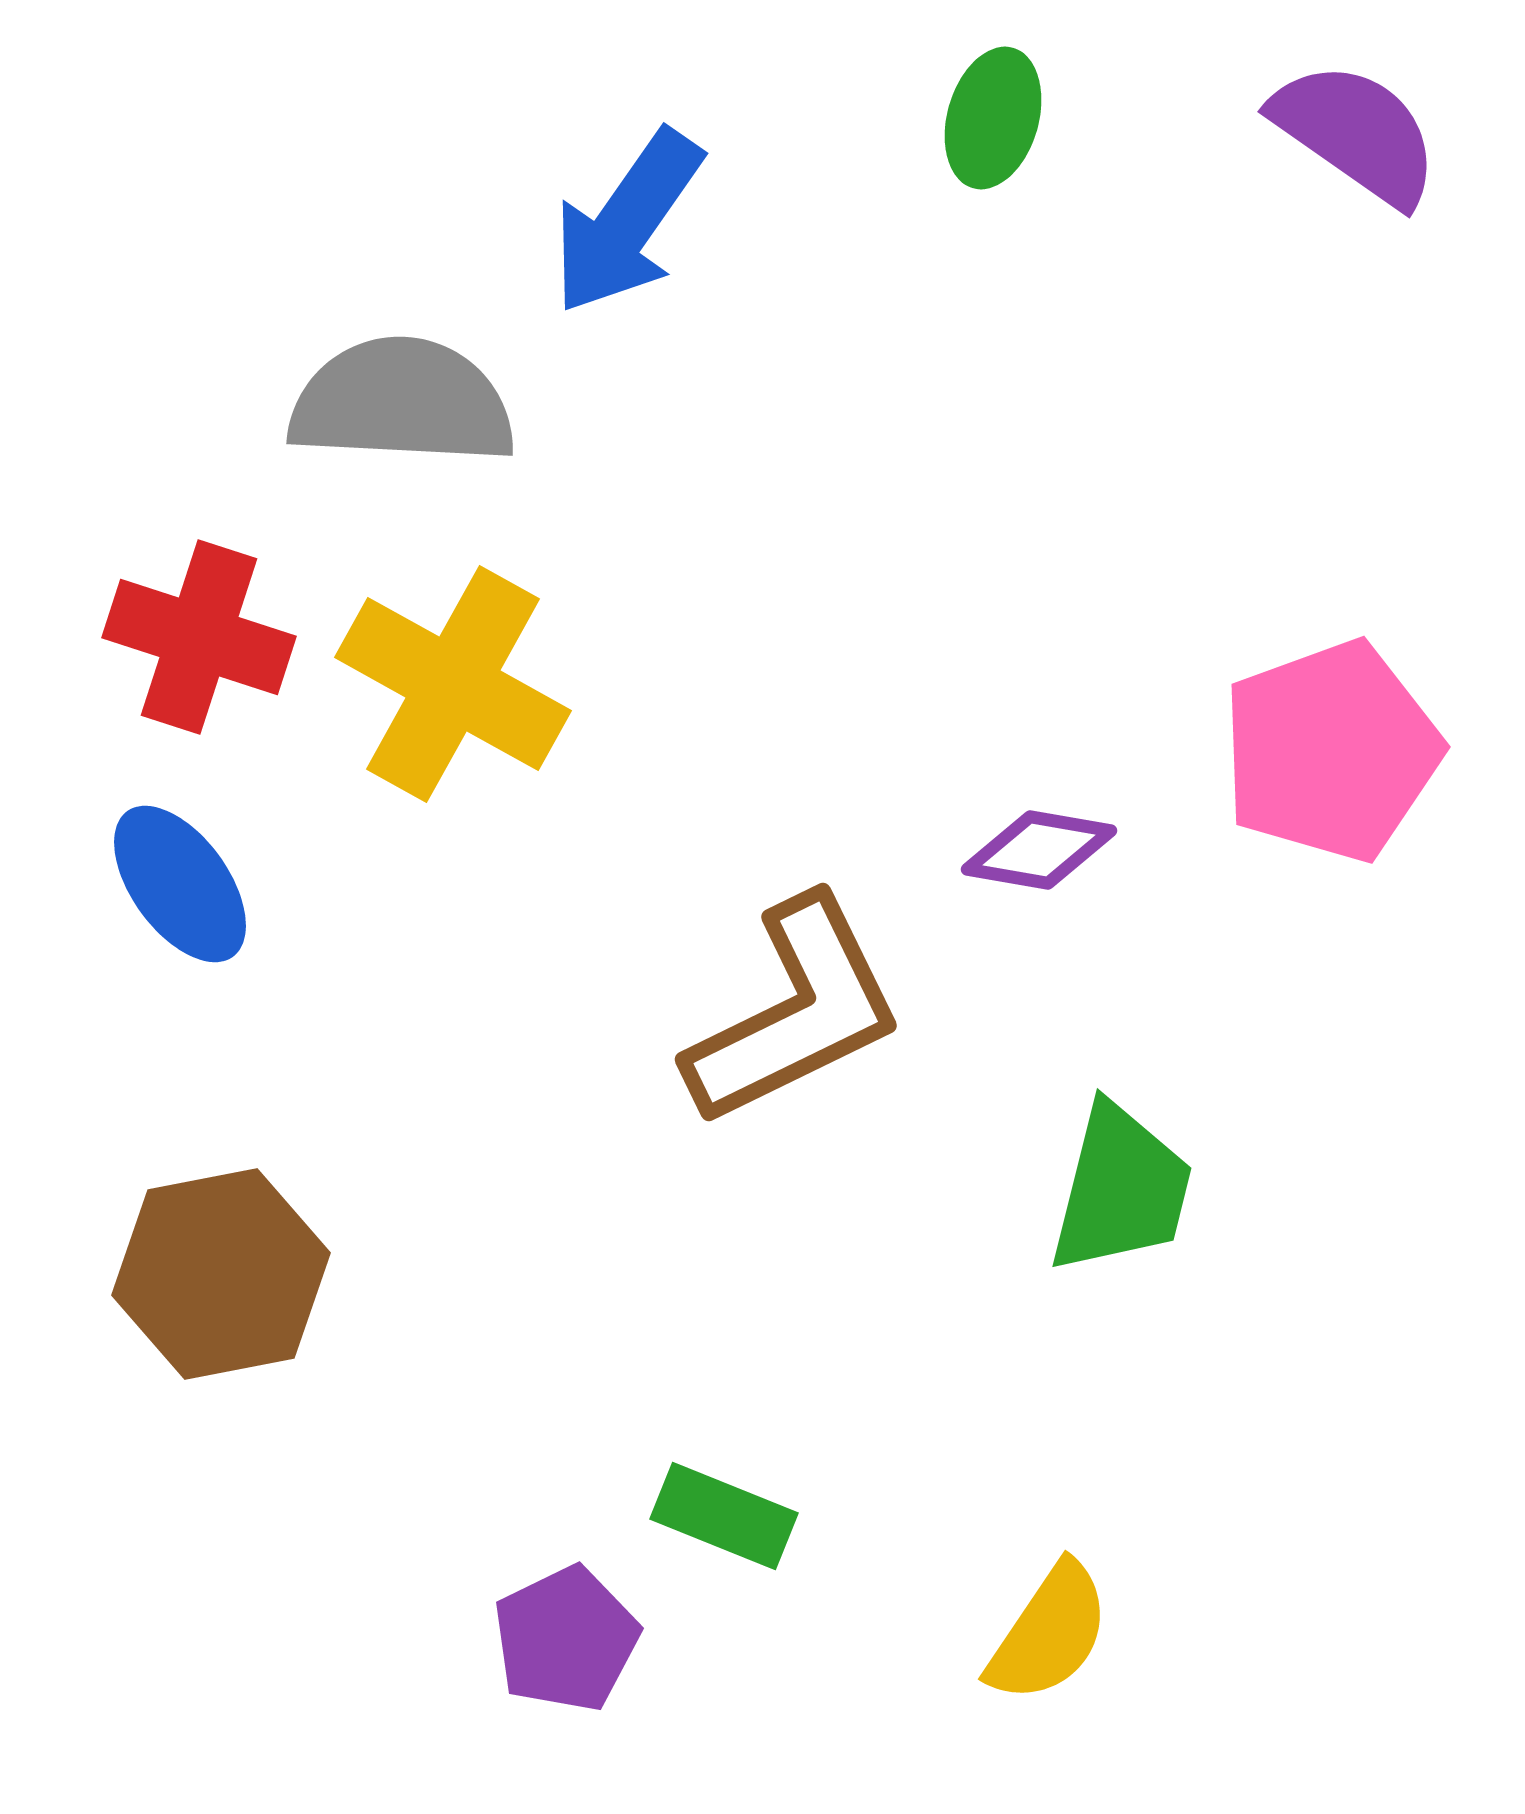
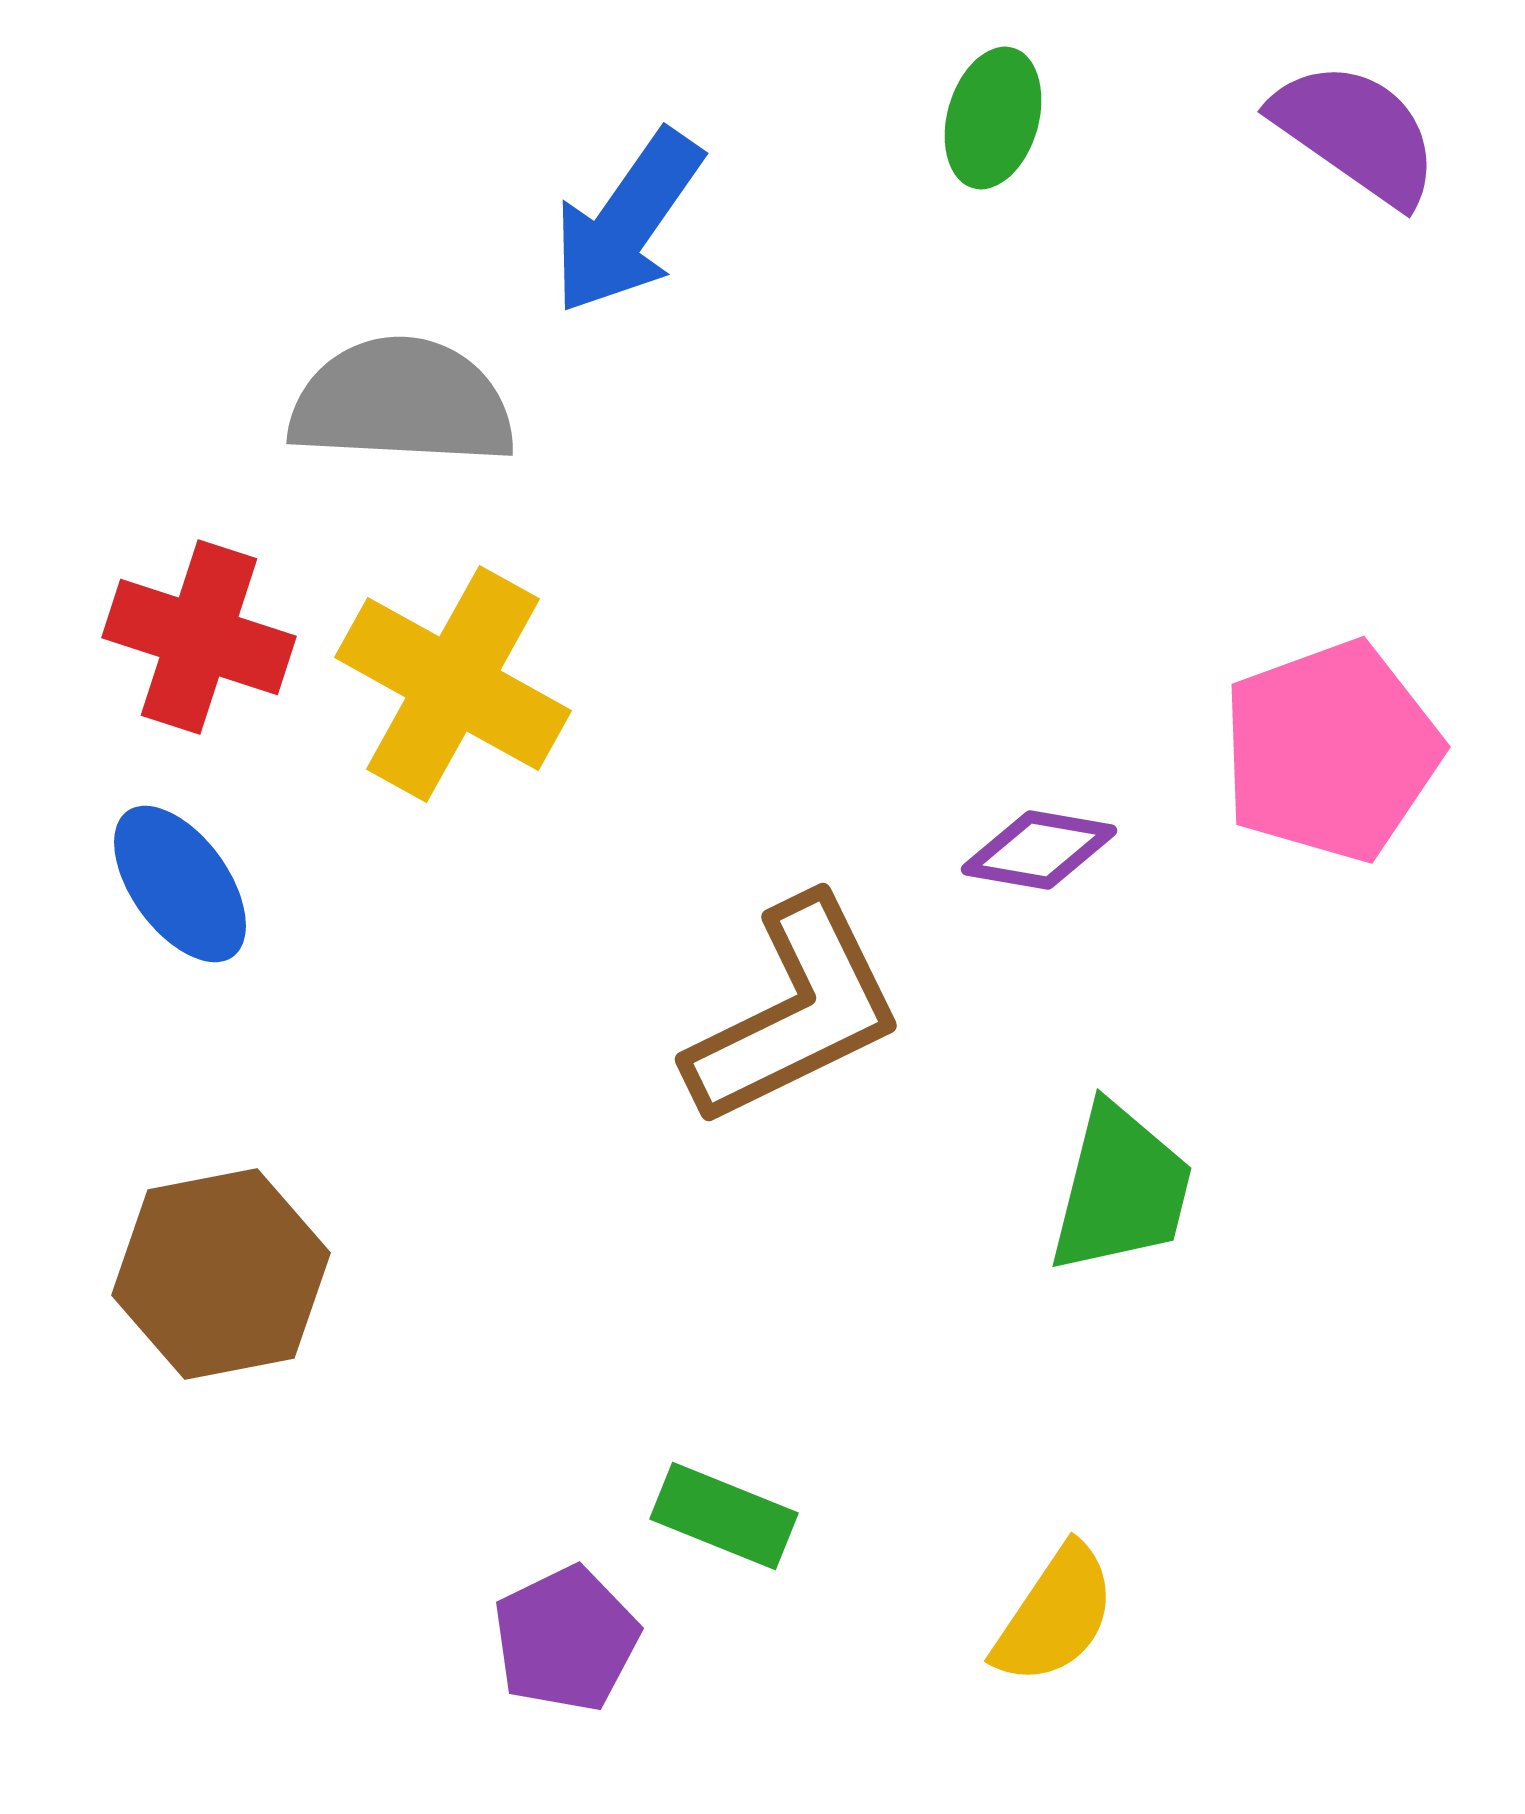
yellow semicircle: moved 6 px right, 18 px up
